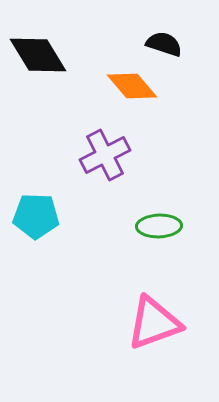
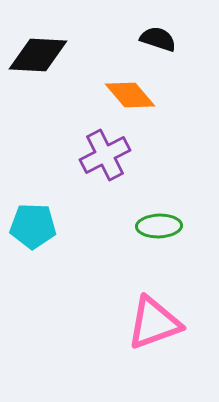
black semicircle: moved 6 px left, 5 px up
black diamond: rotated 56 degrees counterclockwise
orange diamond: moved 2 px left, 9 px down
cyan pentagon: moved 3 px left, 10 px down
